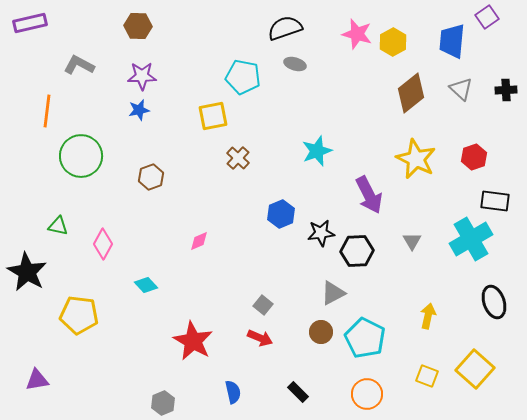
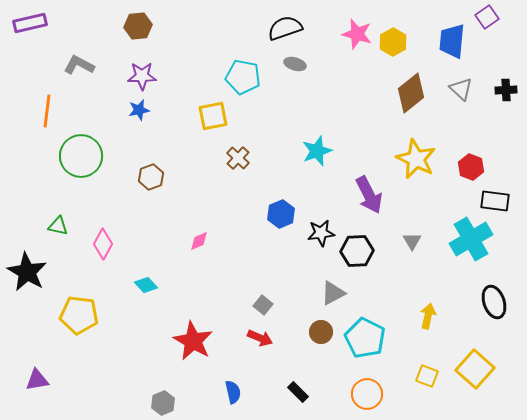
brown hexagon at (138, 26): rotated 8 degrees counterclockwise
red hexagon at (474, 157): moved 3 px left, 10 px down; rotated 20 degrees counterclockwise
